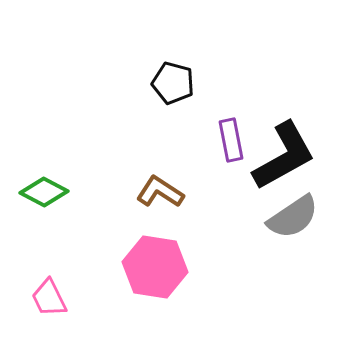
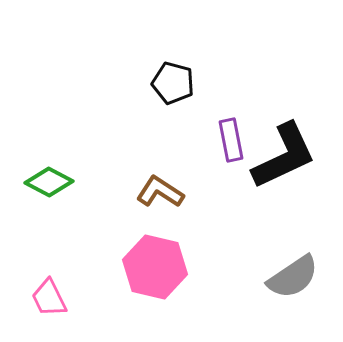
black L-shape: rotated 4 degrees clockwise
green diamond: moved 5 px right, 10 px up
gray semicircle: moved 60 px down
pink hexagon: rotated 4 degrees clockwise
